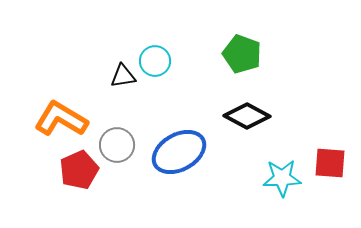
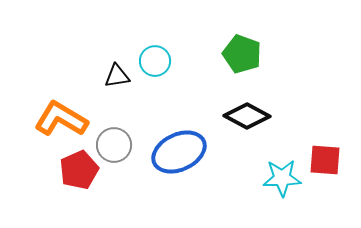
black triangle: moved 6 px left
gray circle: moved 3 px left
blue ellipse: rotated 4 degrees clockwise
red square: moved 5 px left, 3 px up
